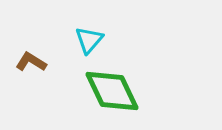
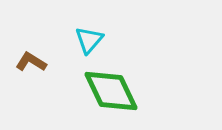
green diamond: moved 1 px left
